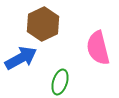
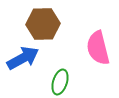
brown hexagon: rotated 24 degrees clockwise
blue arrow: moved 2 px right
